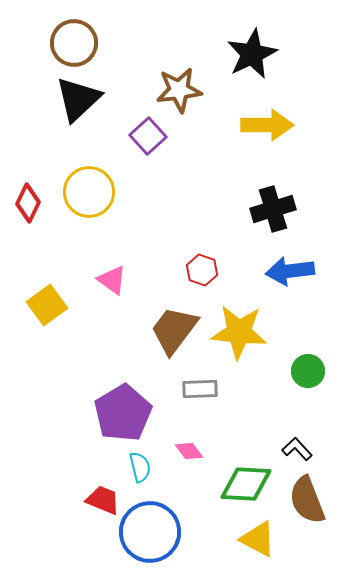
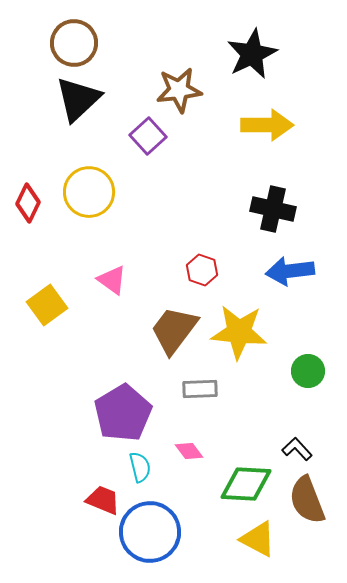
black cross: rotated 30 degrees clockwise
